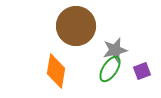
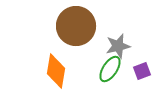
gray star: moved 3 px right, 4 px up
